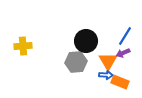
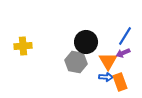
black circle: moved 1 px down
gray hexagon: rotated 15 degrees clockwise
blue arrow: moved 2 px down
orange rectangle: rotated 48 degrees clockwise
